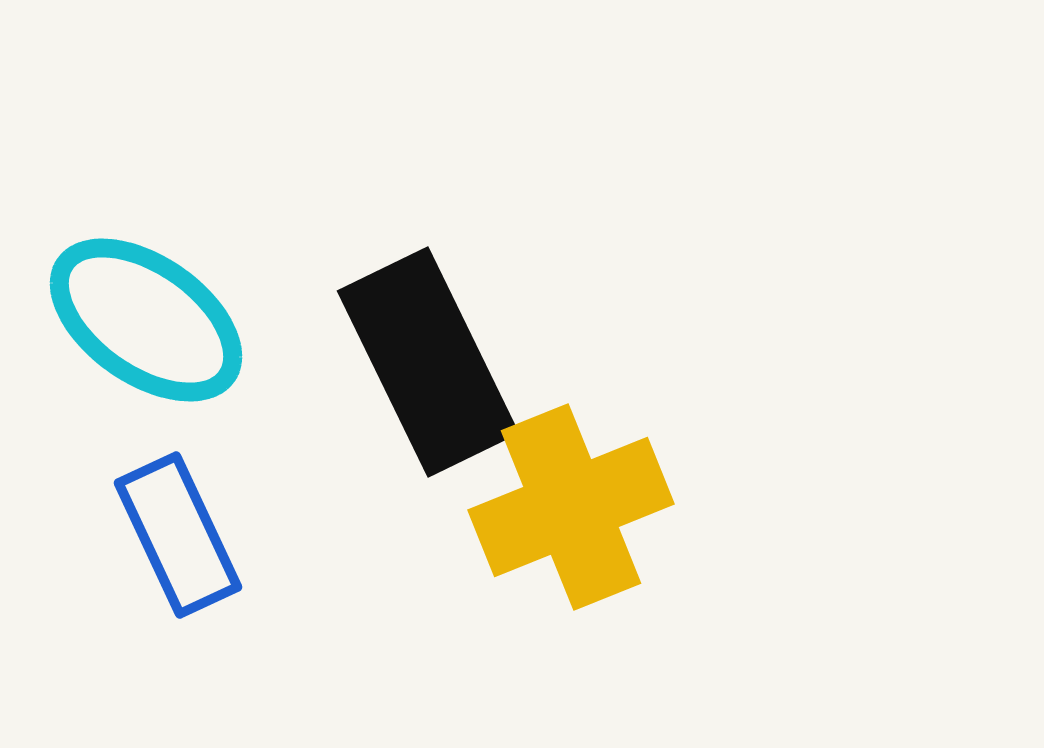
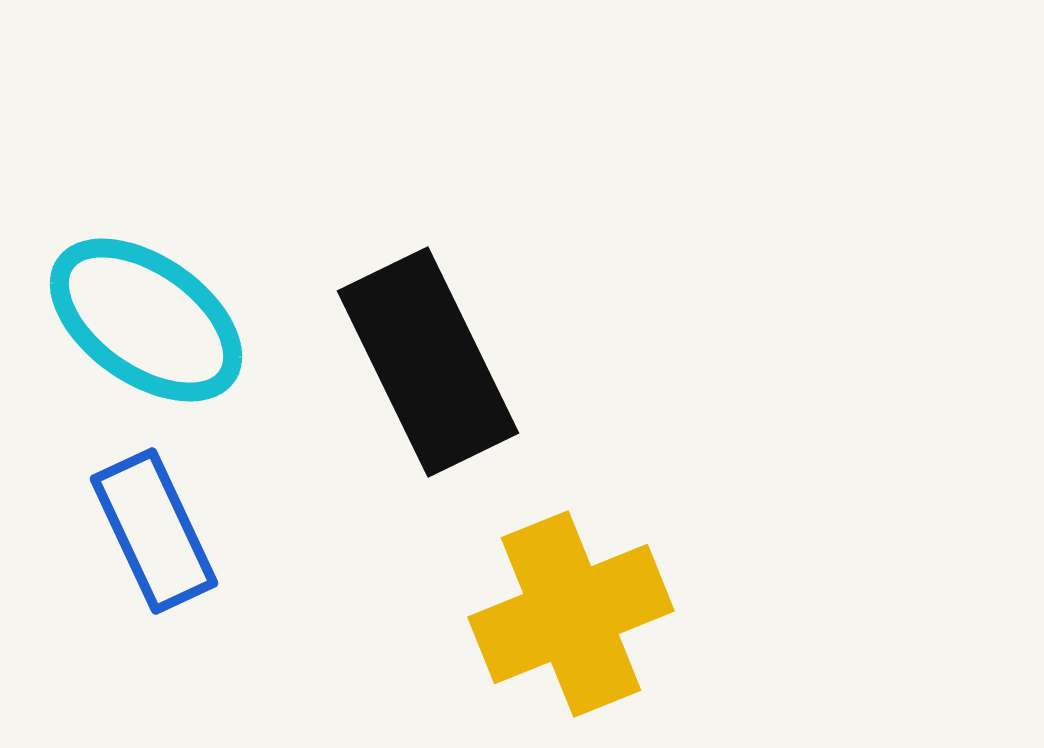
yellow cross: moved 107 px down
blue rectangle: moved 24 px left, 4 px up
